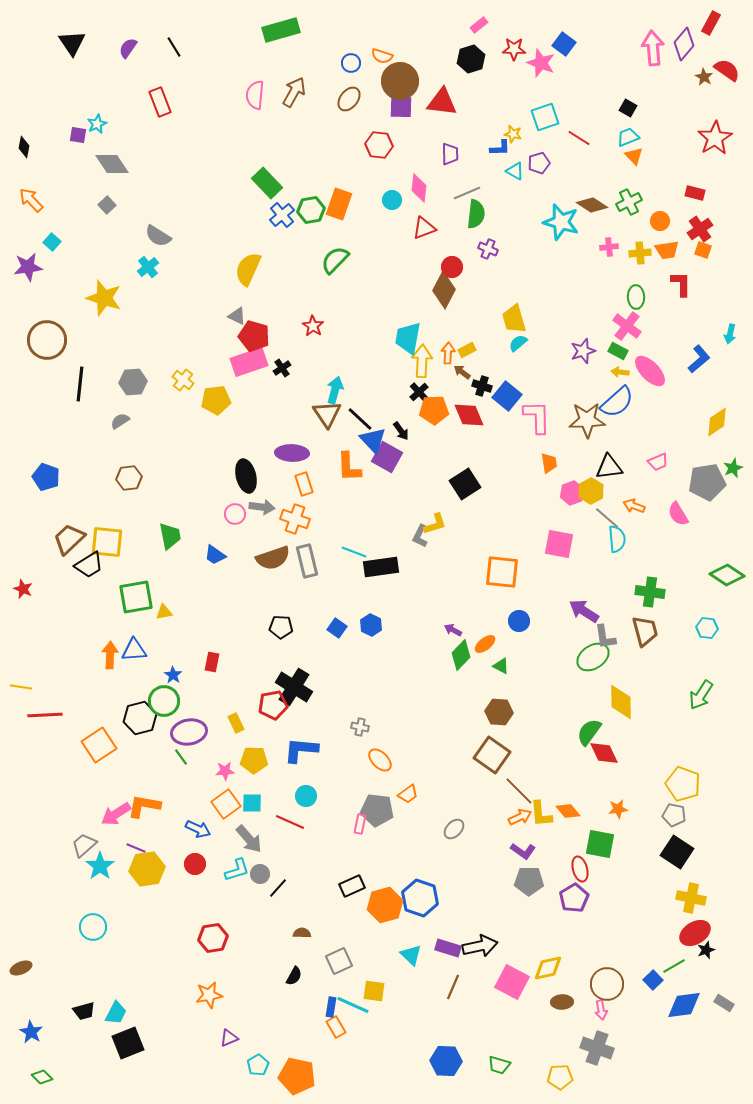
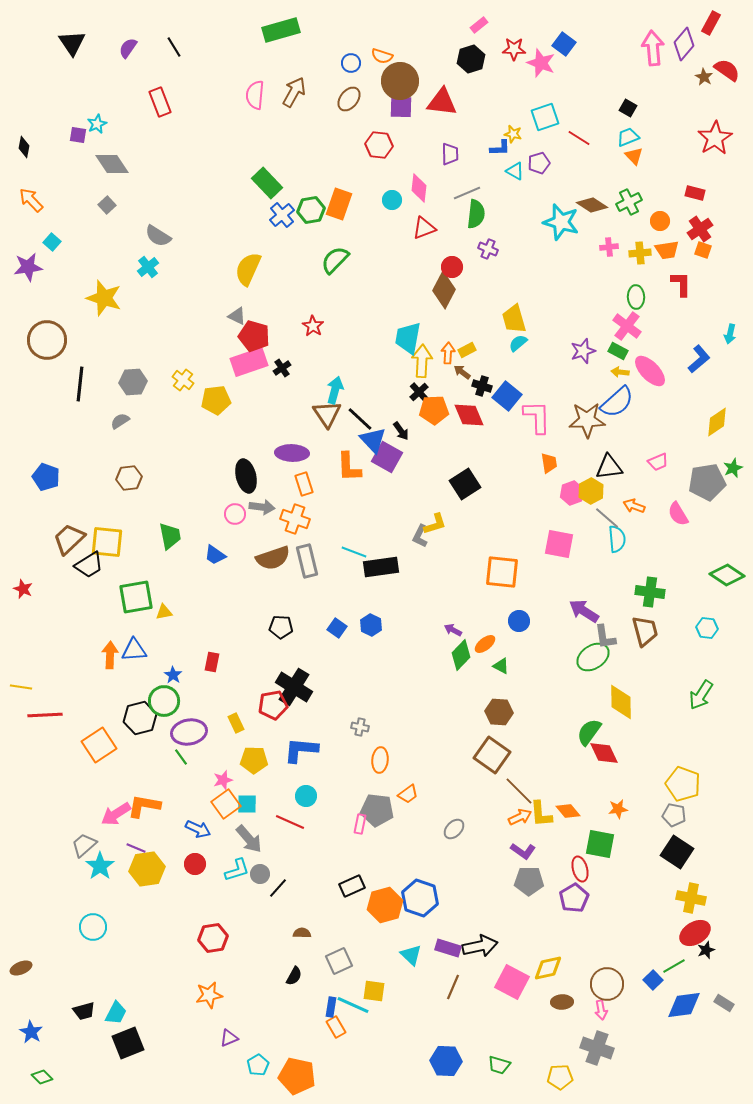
orange ellipse at (380, 760): rotated 50 degrees clockwise
pink star at (225, 771): moved 2 px left, 9 px down; rotated 12 degrees counterclockwise
cyan square at (252, 803): moved 5 px left, 1 px down
